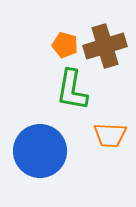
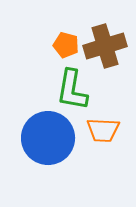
orange pentagon: moved 1 px right
orange trapezoid: moved 7 px left, 5 px up
blue circle: moved 8 px right, 13 px up
